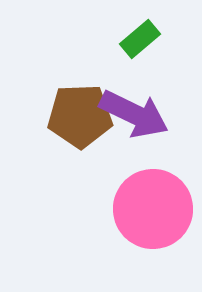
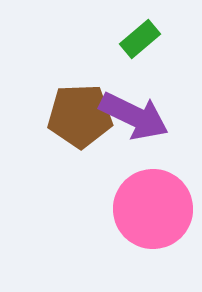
purple arrow: moved 2 px down
